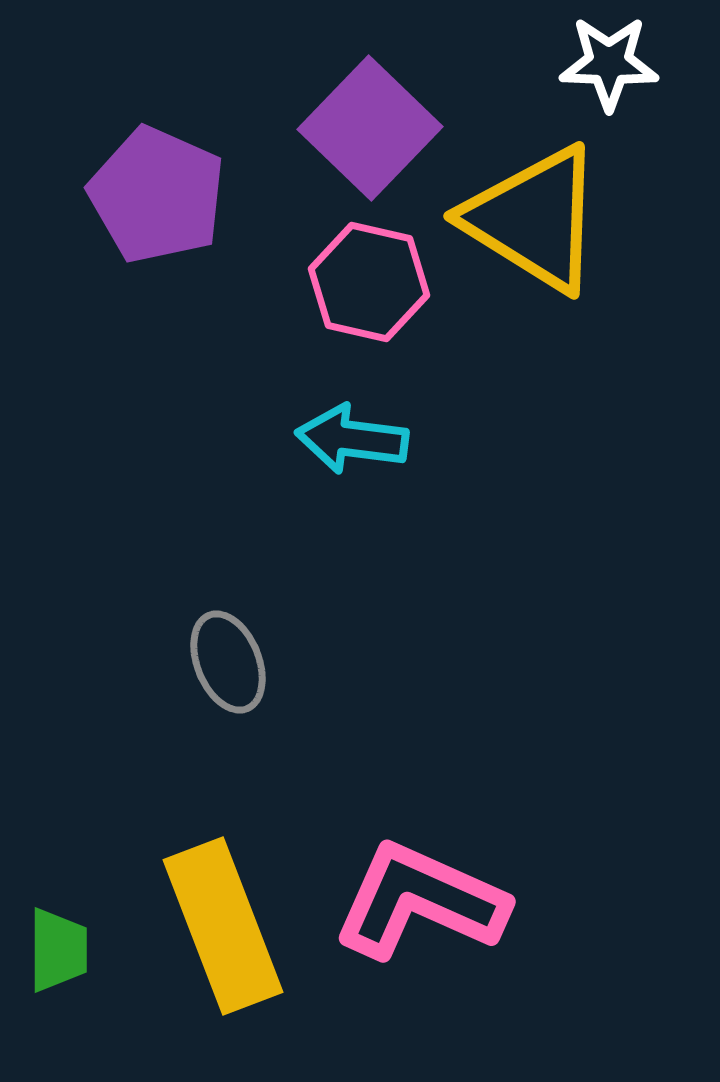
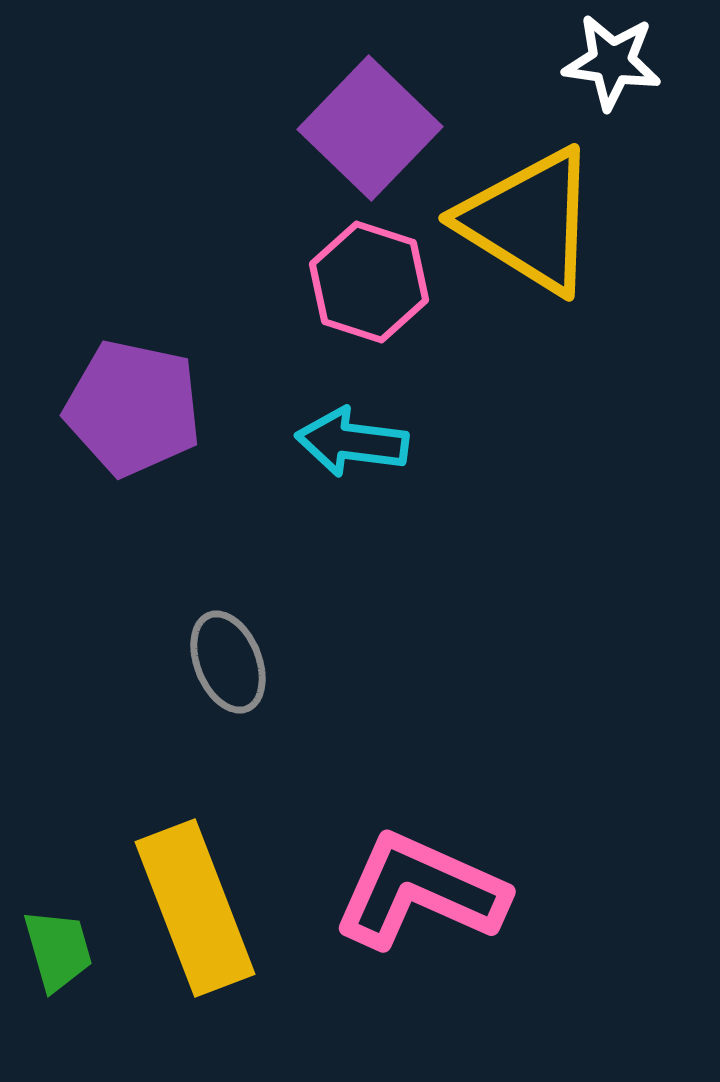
white star: moved 3 px right, 1 px up; rotated 6 degrees clockwise
purple pentagon: moved 24 px left, 213 px down; rotated 12 degrees counterclockwise
yellow triangle: moved 5 px left, 2 px down
pink hexagon: rotated 5 degrees clockwise
cyan arrow: moved 3 px down
pink L-shape: moved 10 px up
yellow rectangle: moved 28 px left, 18 px up
green trapezoid: rotated 16 degrees counterclockwise
